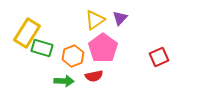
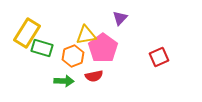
yellow triangle: moved 9 px left, 15 px down; rotated 25 degrees clockwise
